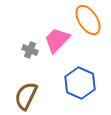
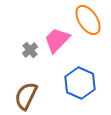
gray cross: rotated 28 degrees clockwise
